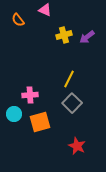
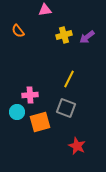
pink triangle: rotated 32 degrees counterclockwise
orange semicircle: moved 11 px down
gray square: moved 6 px left, 5 px down; rotated 24 degrees counterclockwise
cyan circle: moved 3 px right, 2 px up
